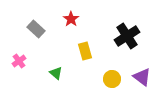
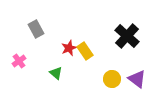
red star: moved 2 px left, 29 px down; rotated 14 degrees clockwise
gray rectangle: rotated 18 degrees clockwise
black cross: rotated 15 degrees counterclockwise
yellow rectangle: rotated 18 degrees counterclockwise
purple triangle: moved 5 px left, 2 px down
